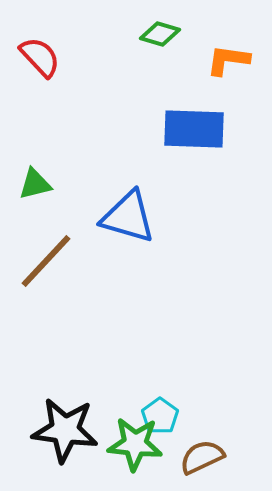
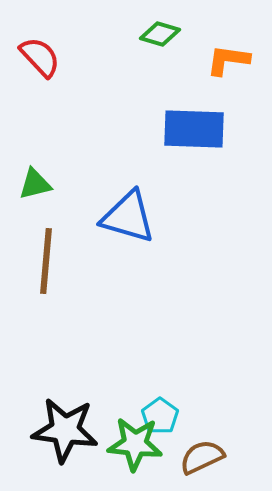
brown line: rotated 38 degrees counterclockwise
